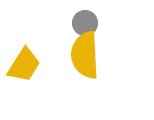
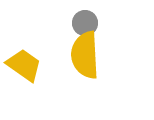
yellow trapezoid: rotated 87 degrees counterclockwise
